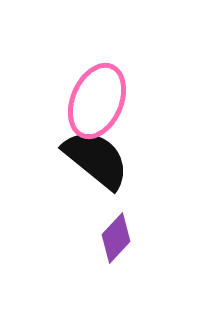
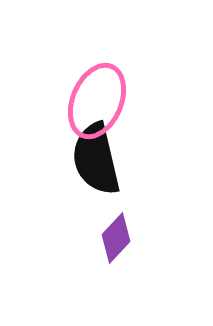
black semicircle: rotated 142 degrees counterclockwise
